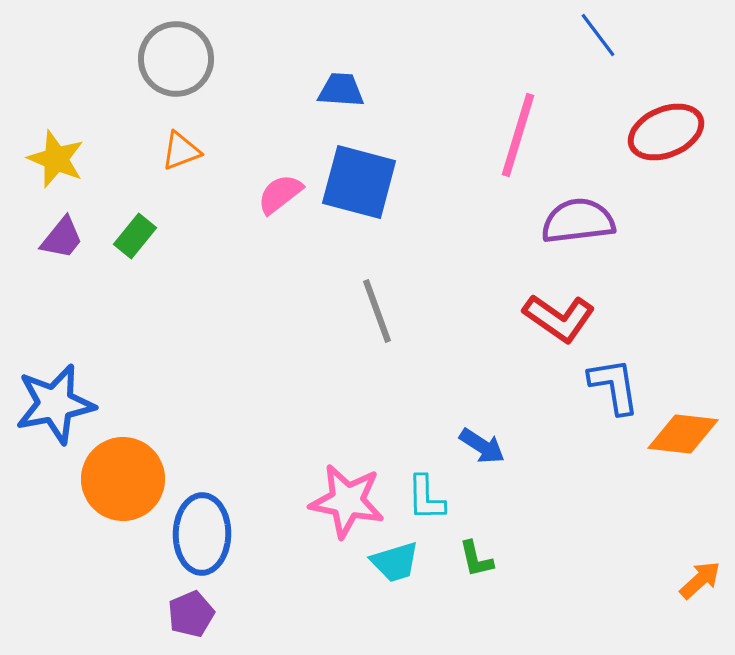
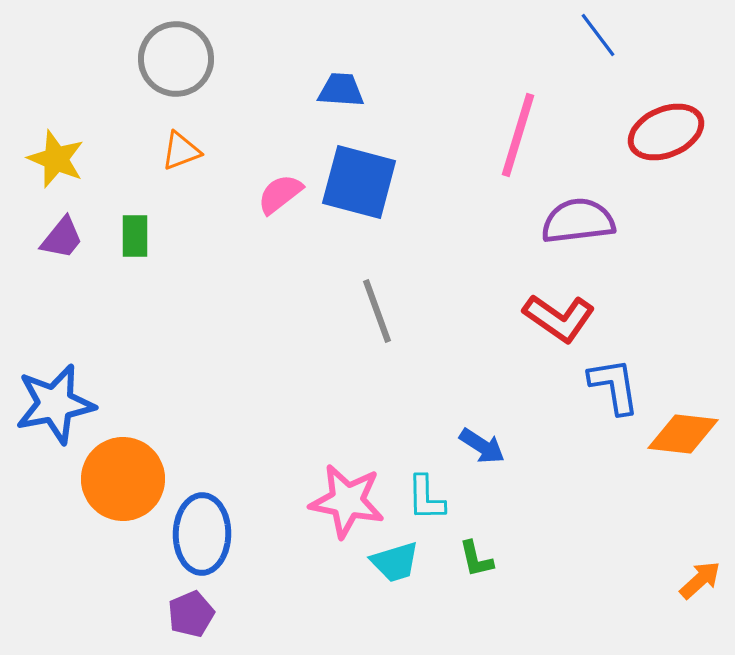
green rectangle: rotated 39 degrees counterclockwise
